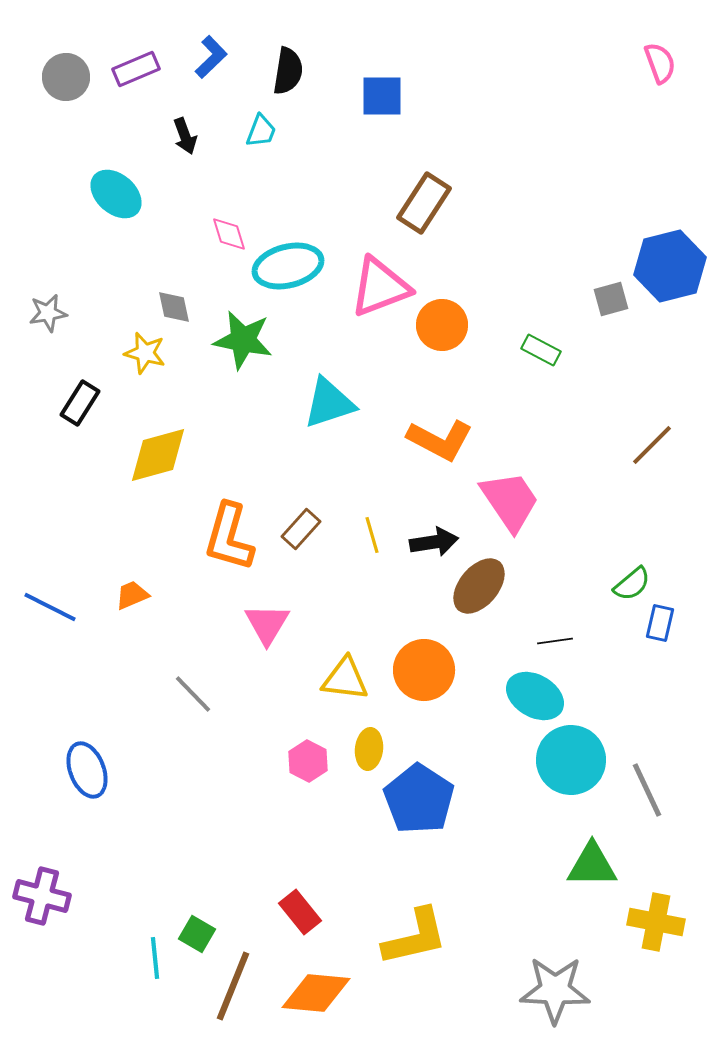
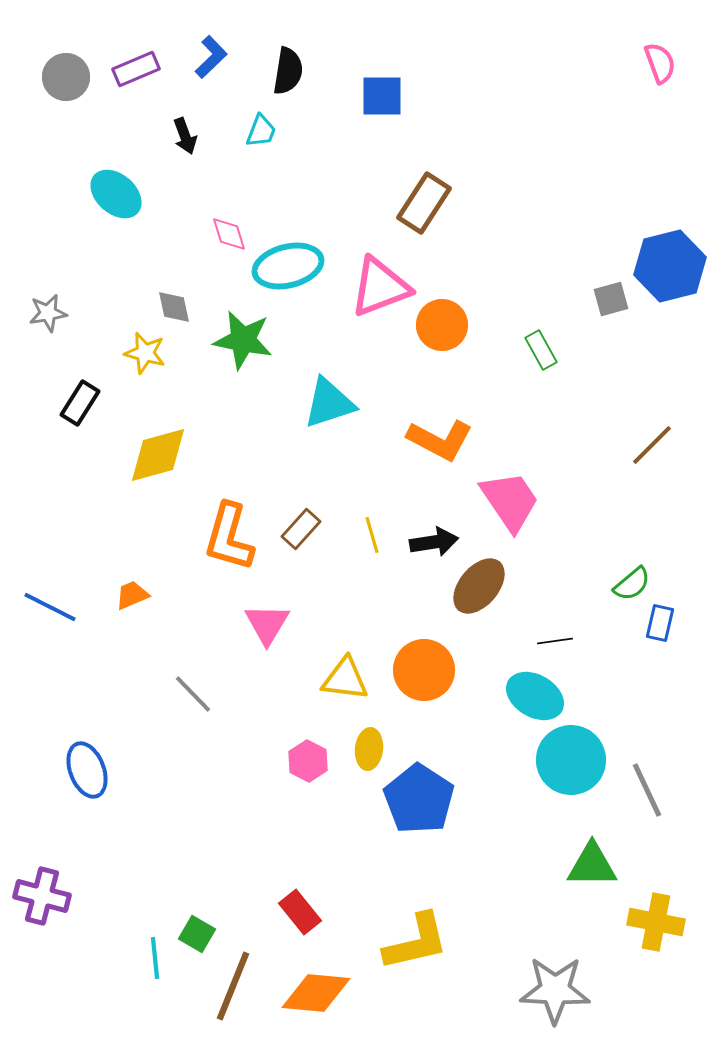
green rectangle at (541, 350): rotated 33 degrees clockwise
yellow L-shape at (415, 937): moved 1 px right, 5 px down
